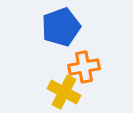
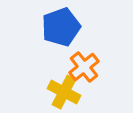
orange cross: rotated 28 degrees counterclockwise
